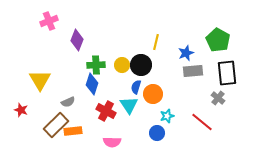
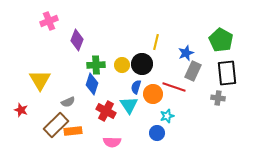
green pentagon: moved 3 px right
black circle: moved 1 px right, 1 px up
gray rectangle: rotated 60 degrees counterclockwise
gray cross: rotated 32 degrees counterclockwise
red line: moved 28 px left, 35 px up; rotated 20 degrees counterclockwise
